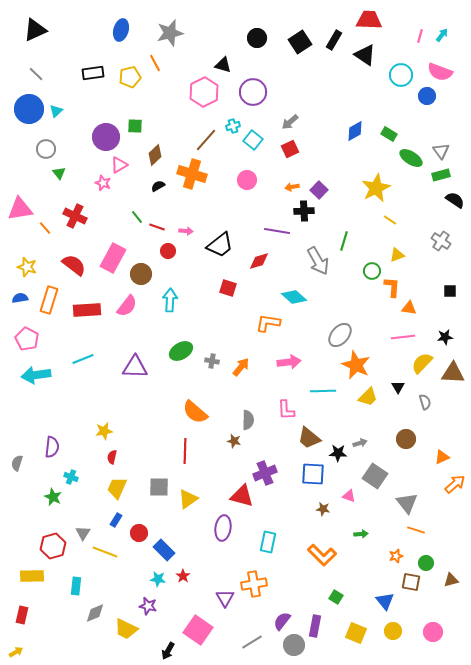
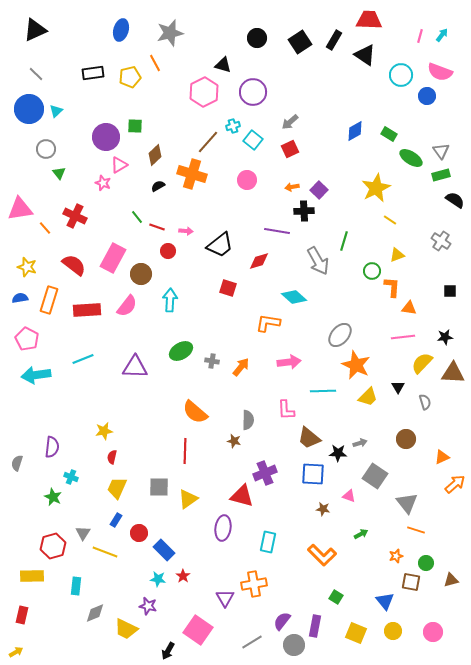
brown line at (206, 140): moved 2 px right, 2 px down
green arrow at (361, 534): rotated 24 degrees counterclockwise
